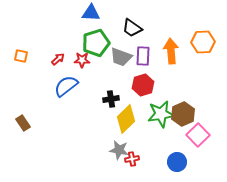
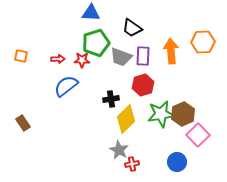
red arrow: rotated 40 degrees clockwise
gray star: rotated 18 degrees clockwise
red cross: moved 5 px down
